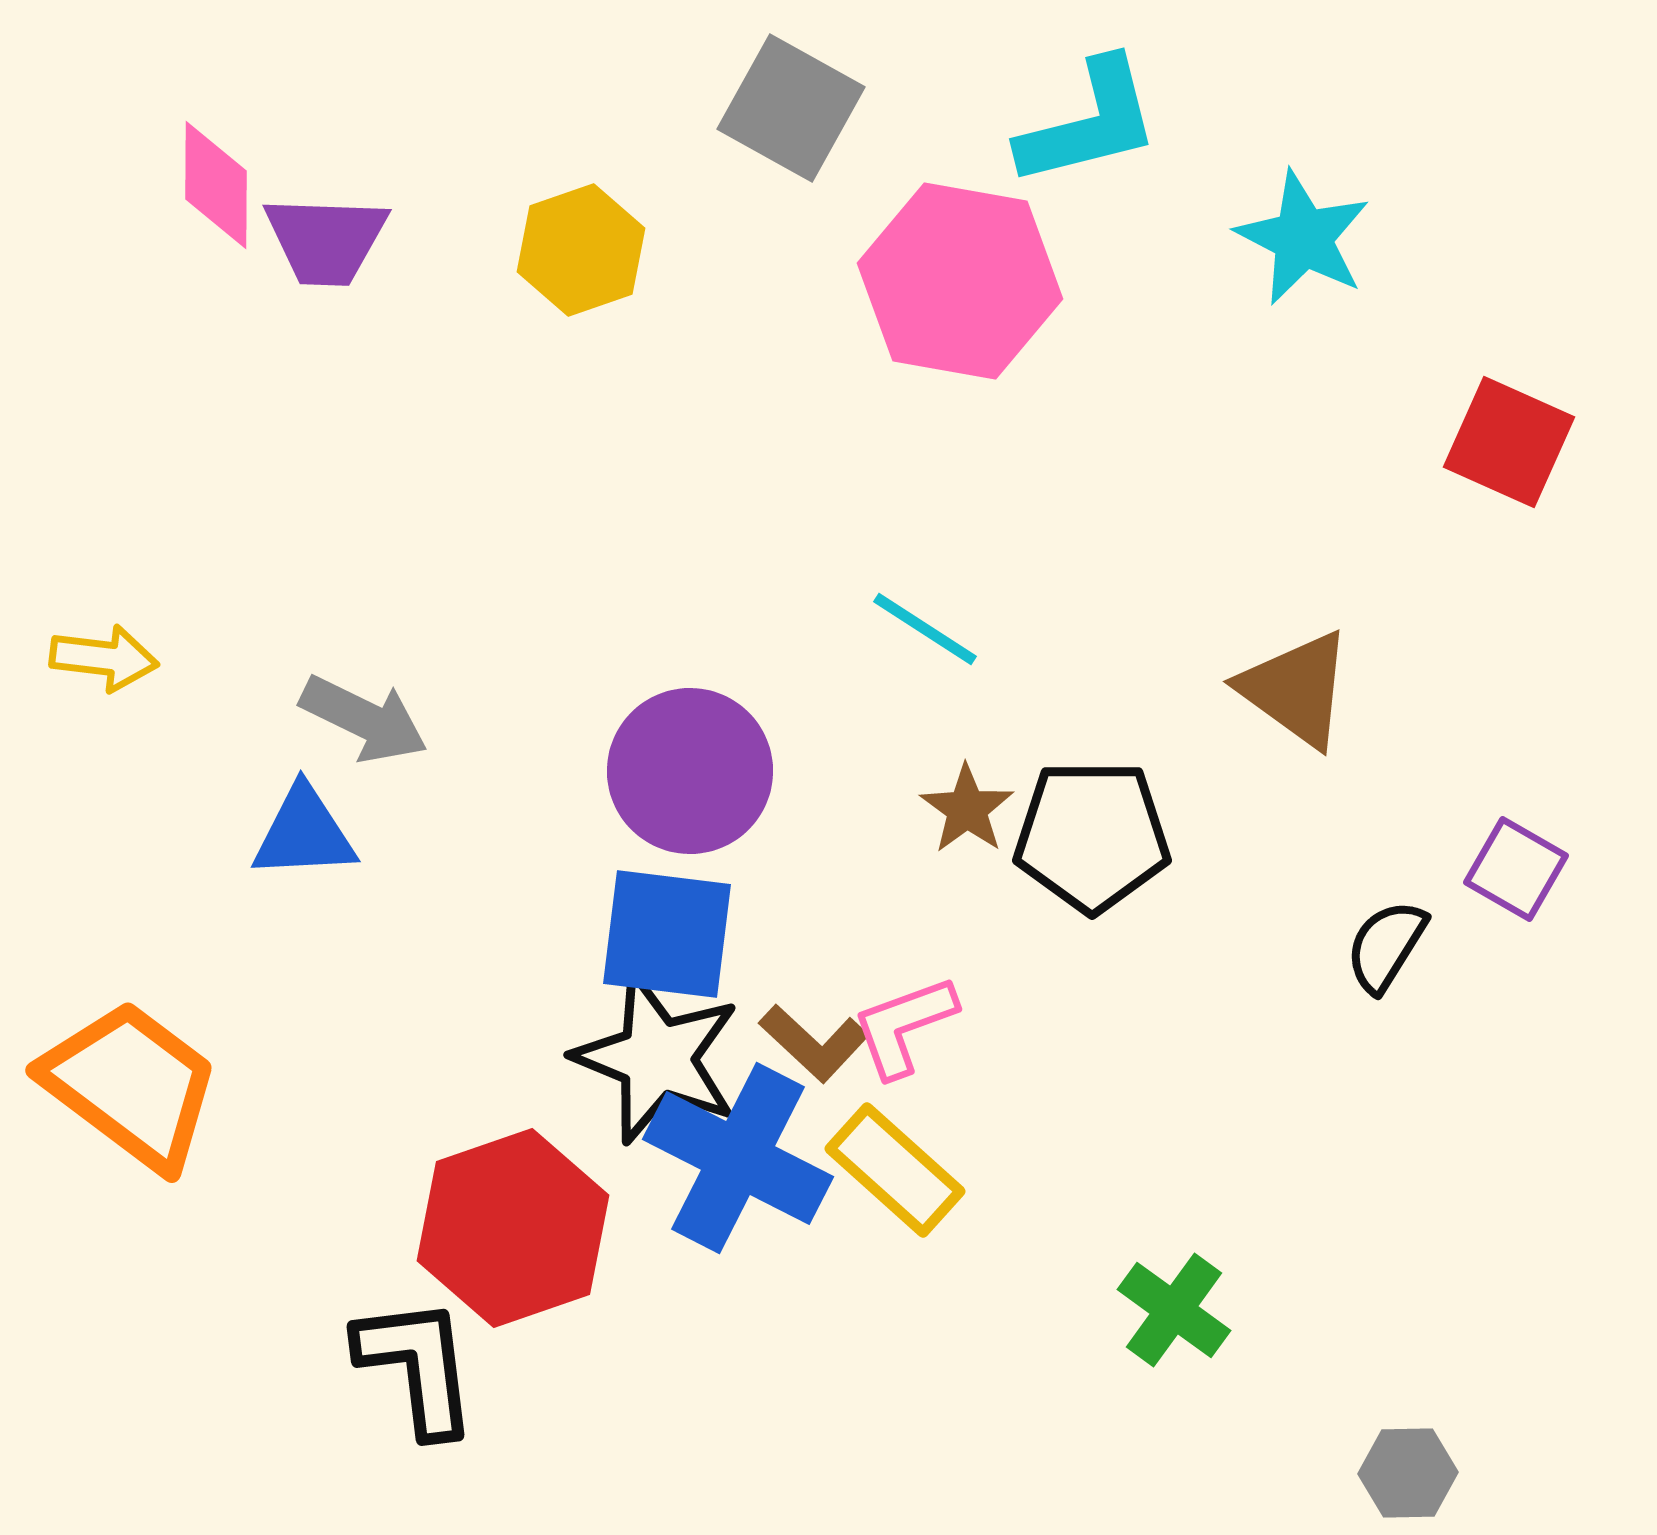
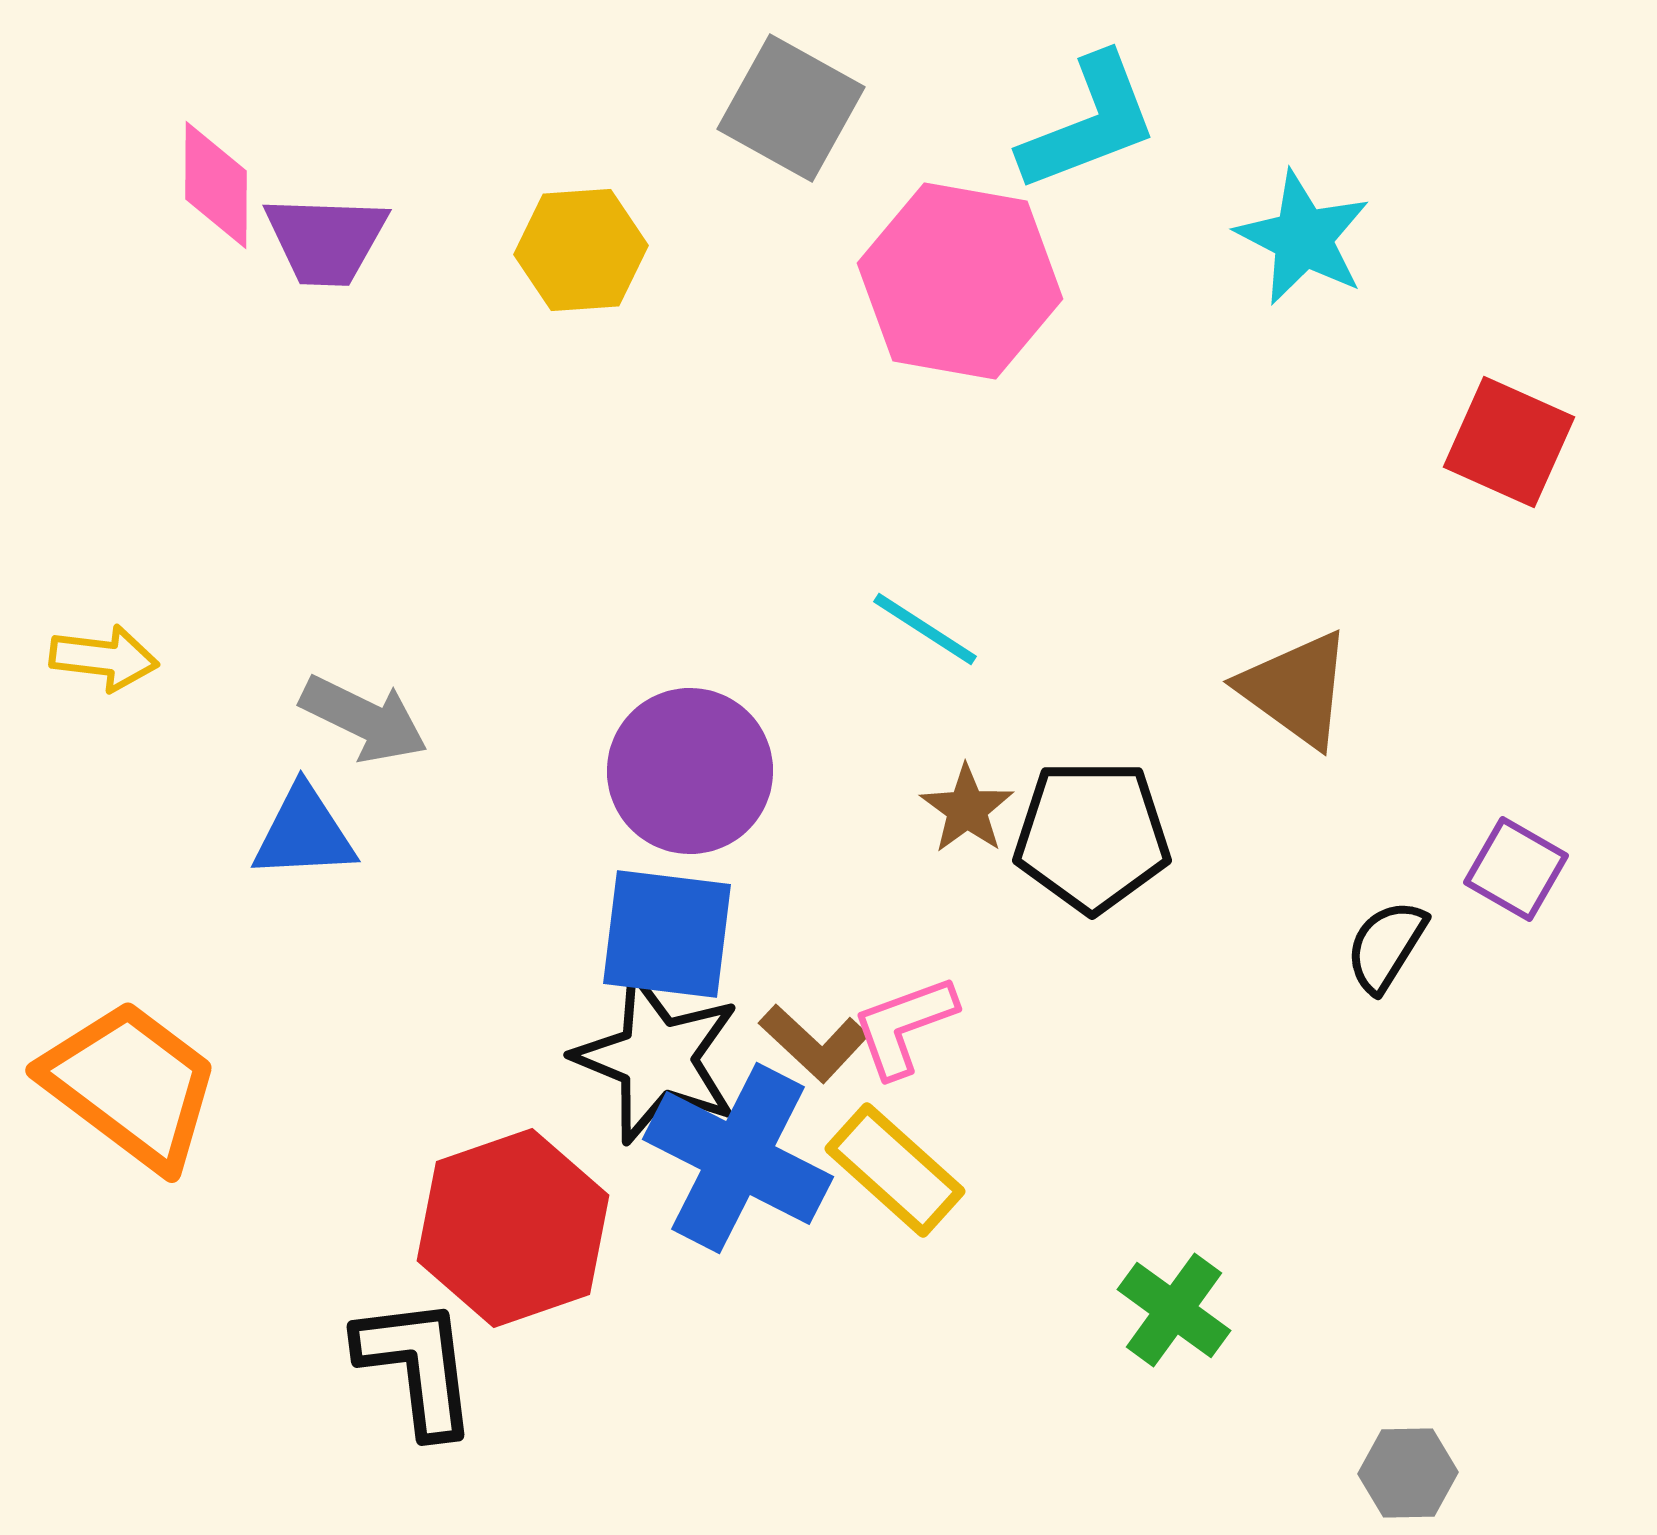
cyan L-shape: rotated 7 degrees counterclockwise
yellow hexagon: rotated 15 degrees clockwise
